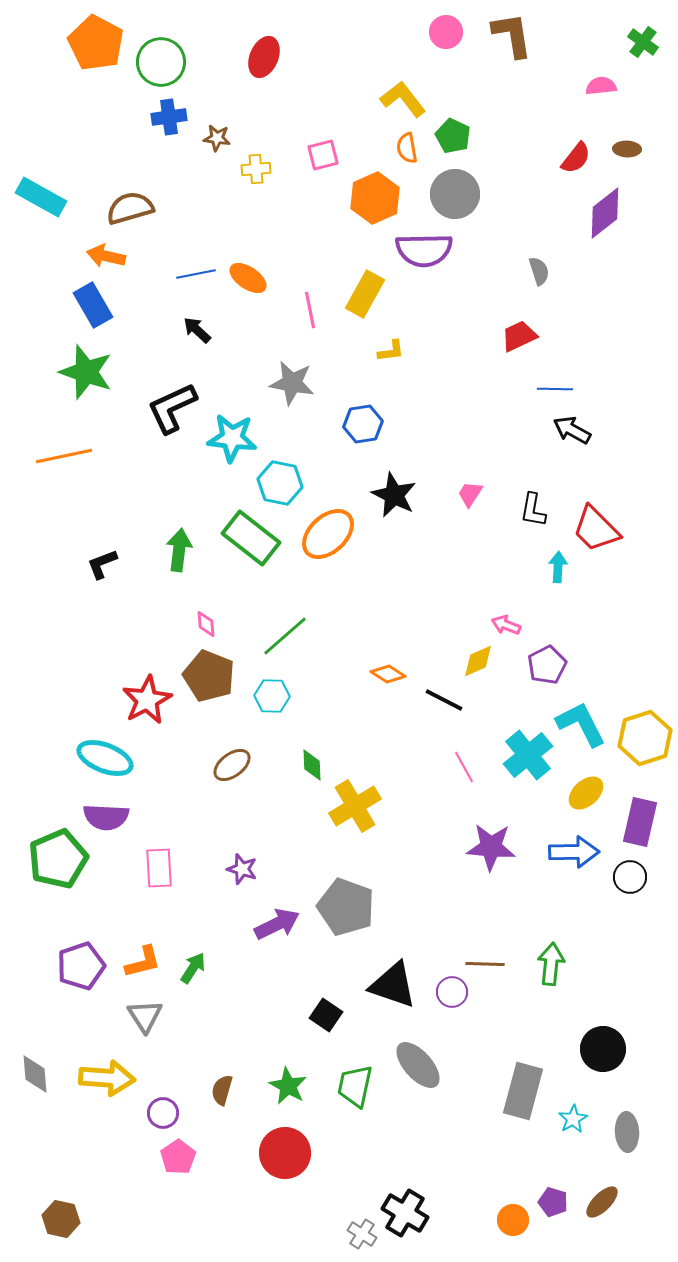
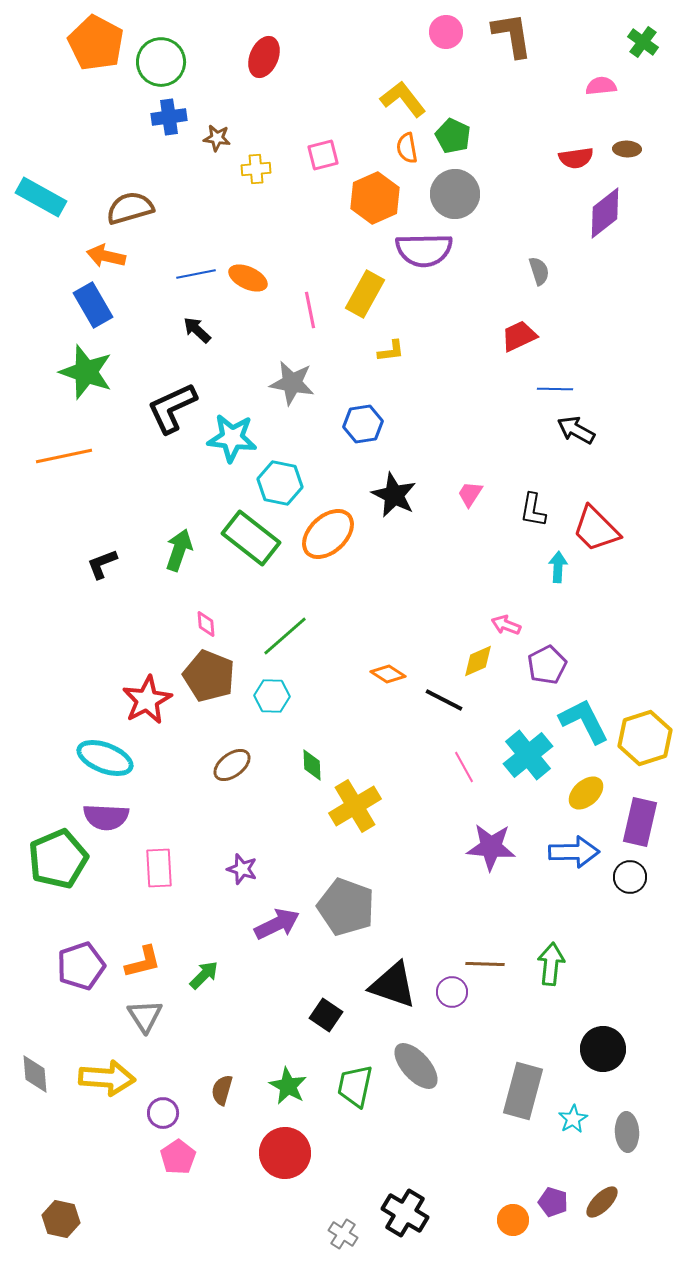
red semicircle at (576, 158): rotated 44 degrees clockwise
orange ellipse at (248, 278): rotated 9 degrees counterclockwise
black arrow at (572, 430): moved 4 px right
green arrow at (179, 550): rotated 12 degrees clockwise
cyan L-shape at (581, 724): moved 3 px right, 3 px up
green arrow at (193, 968): moved 11 px right, 7 px down; rotated 12 degrees clockwise
gray ellipse at (418, 1065): moved 2 px left, 1 px down
gray cross at (362, 1234): moved 19 px left
